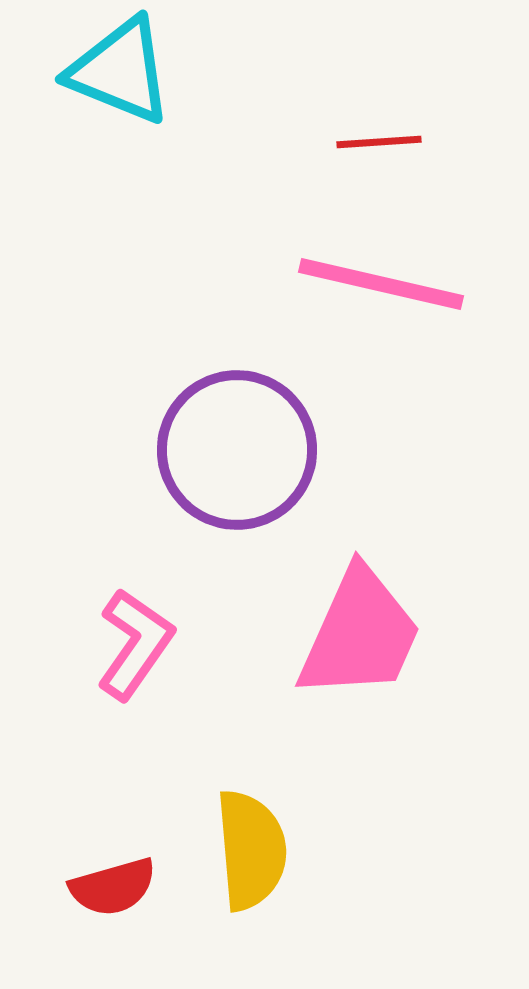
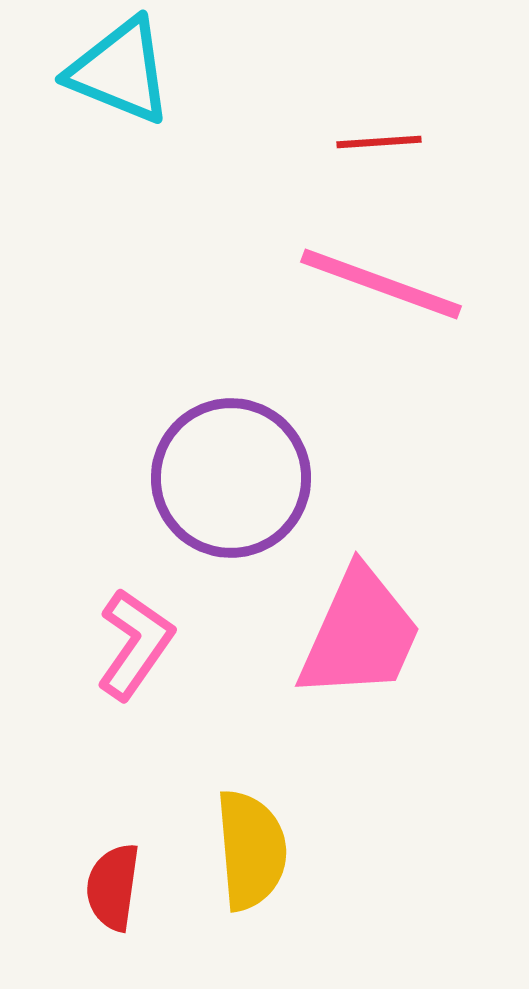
pink line: rotated 7 degrees clockwise
purple circle: moved 6 px left, 28 px down
red semicircle: rotated 114 degrees clockwise
